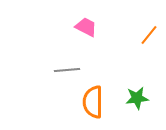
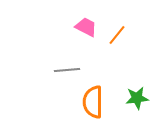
orange line: moved 32 px left
